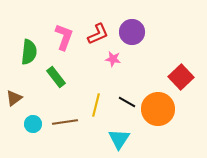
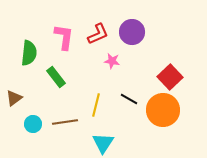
pink L-shape: rotated 12 degrees counterclockwise
green semicircle: moved 1 px down
pink star: moved 1 px left, 2 px down
red square: moved 11 px left
black line: moved 2 px right, 3 px up
orange circle: moved 5 px right, 1 px down
cyan triangle: moved 16 px left, 4 px down
